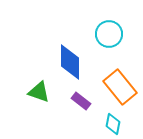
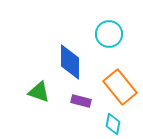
purple rectangle: rotated 24 degrees counterclockwise
